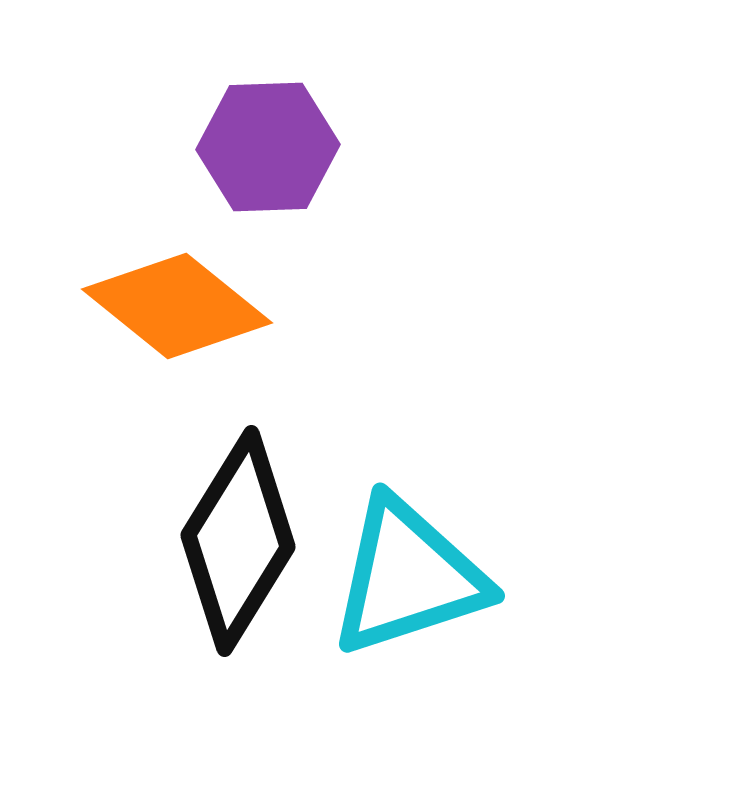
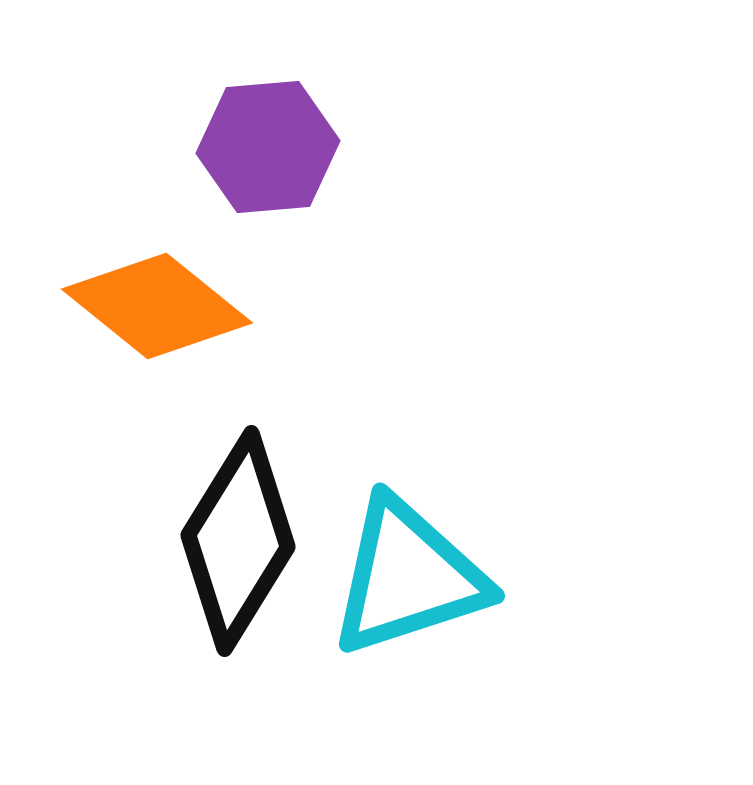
purple hexagon: rotated 3 degrees counterclockwise
orange diamond: moved 20 px left
